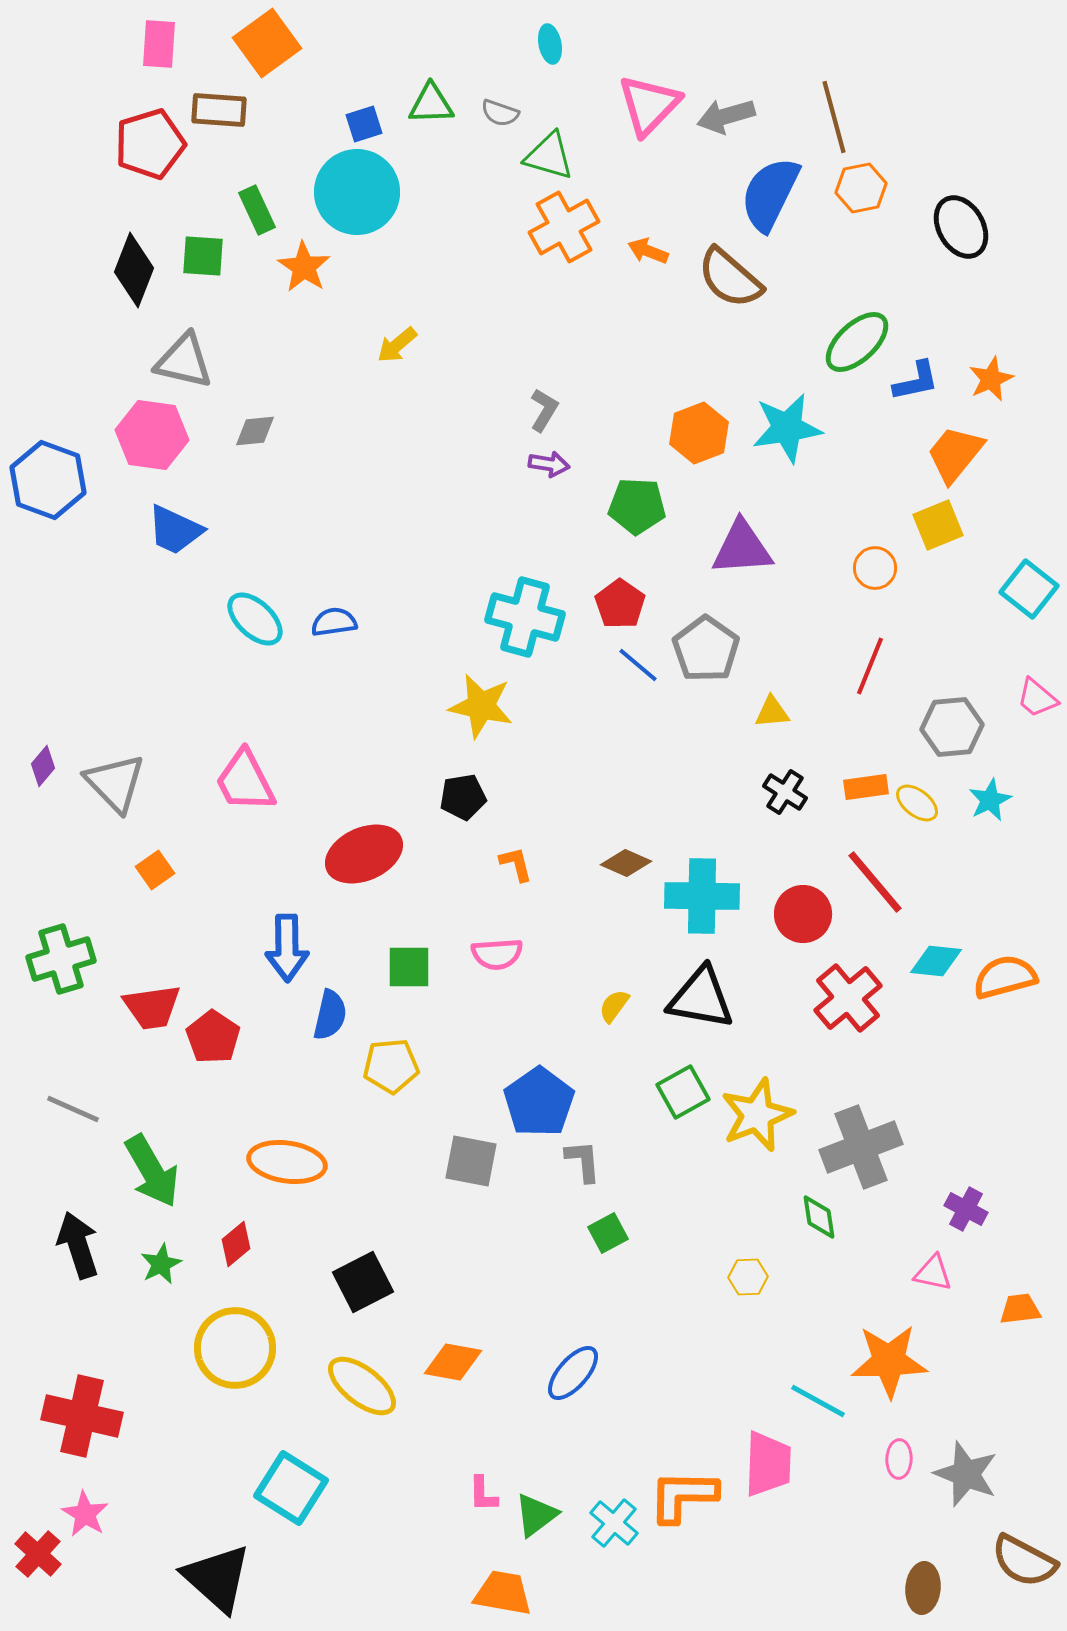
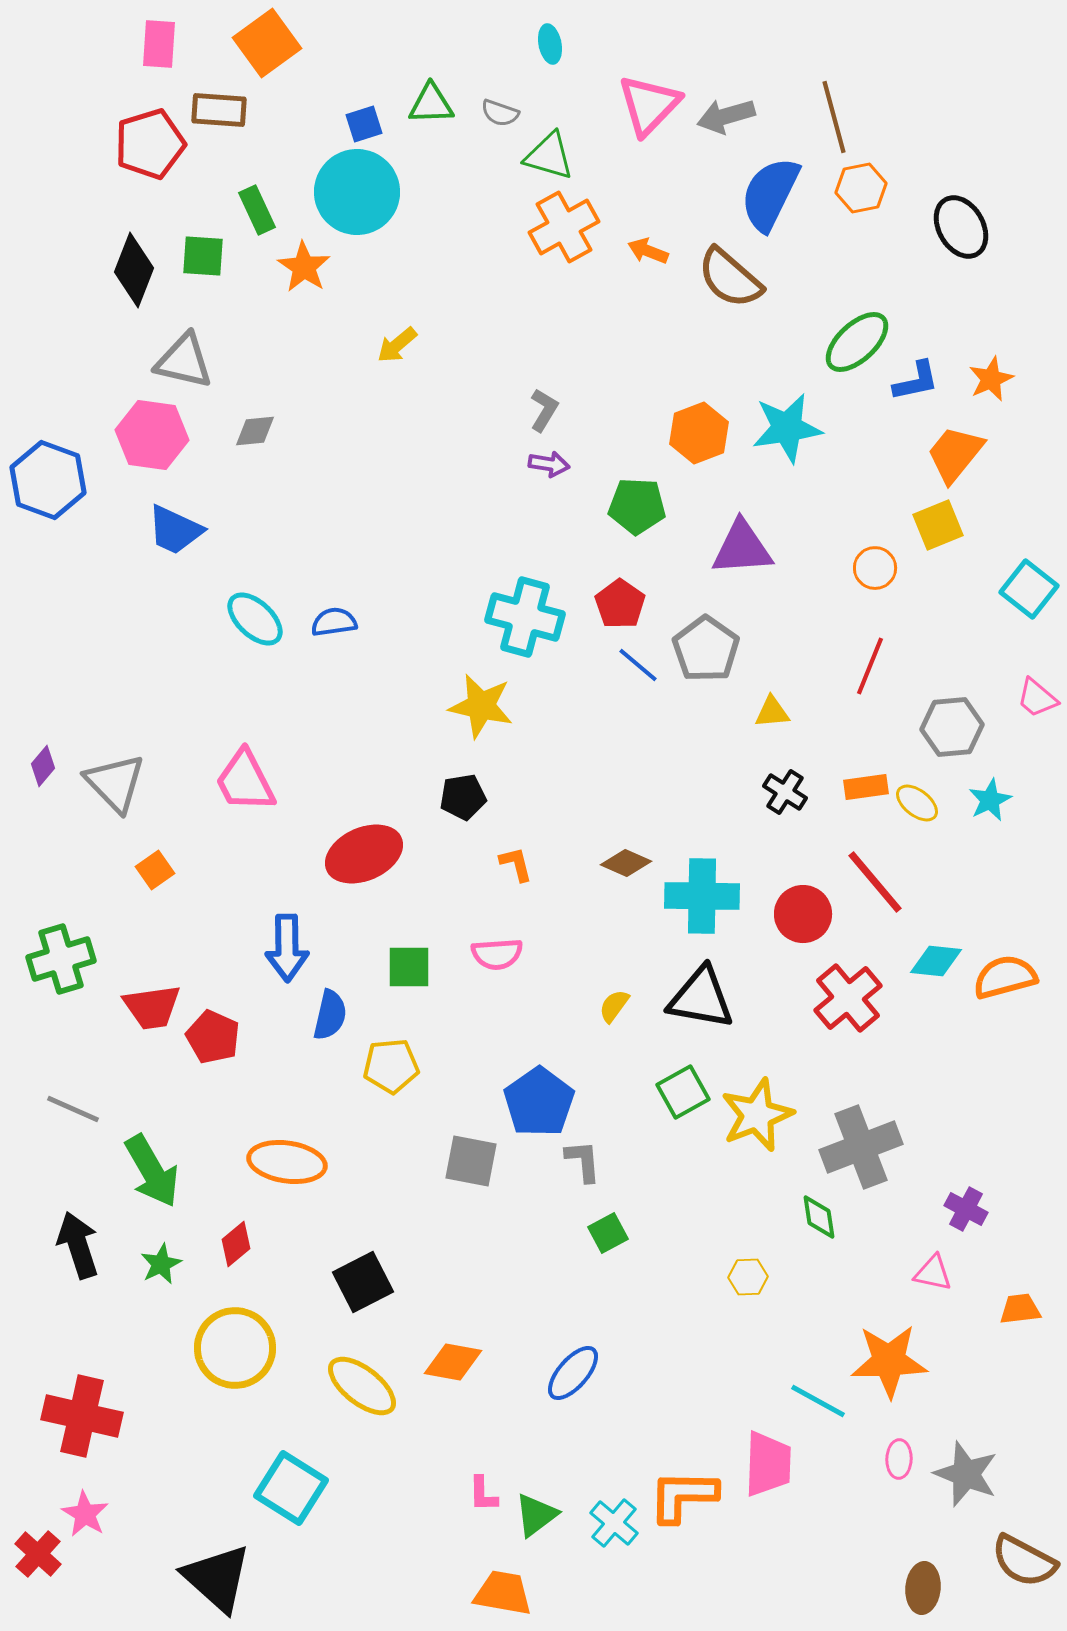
red pentagon at (213, 1037): rotated 10 degrees counterclockwise
